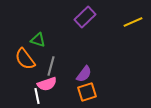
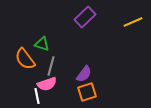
green triangle: moved 4 px right, 4 px down
